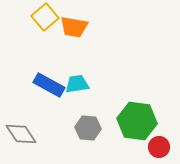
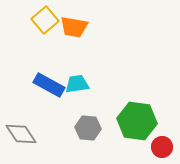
yellow square: moved 3 px down
red circle: moved 3 px right
